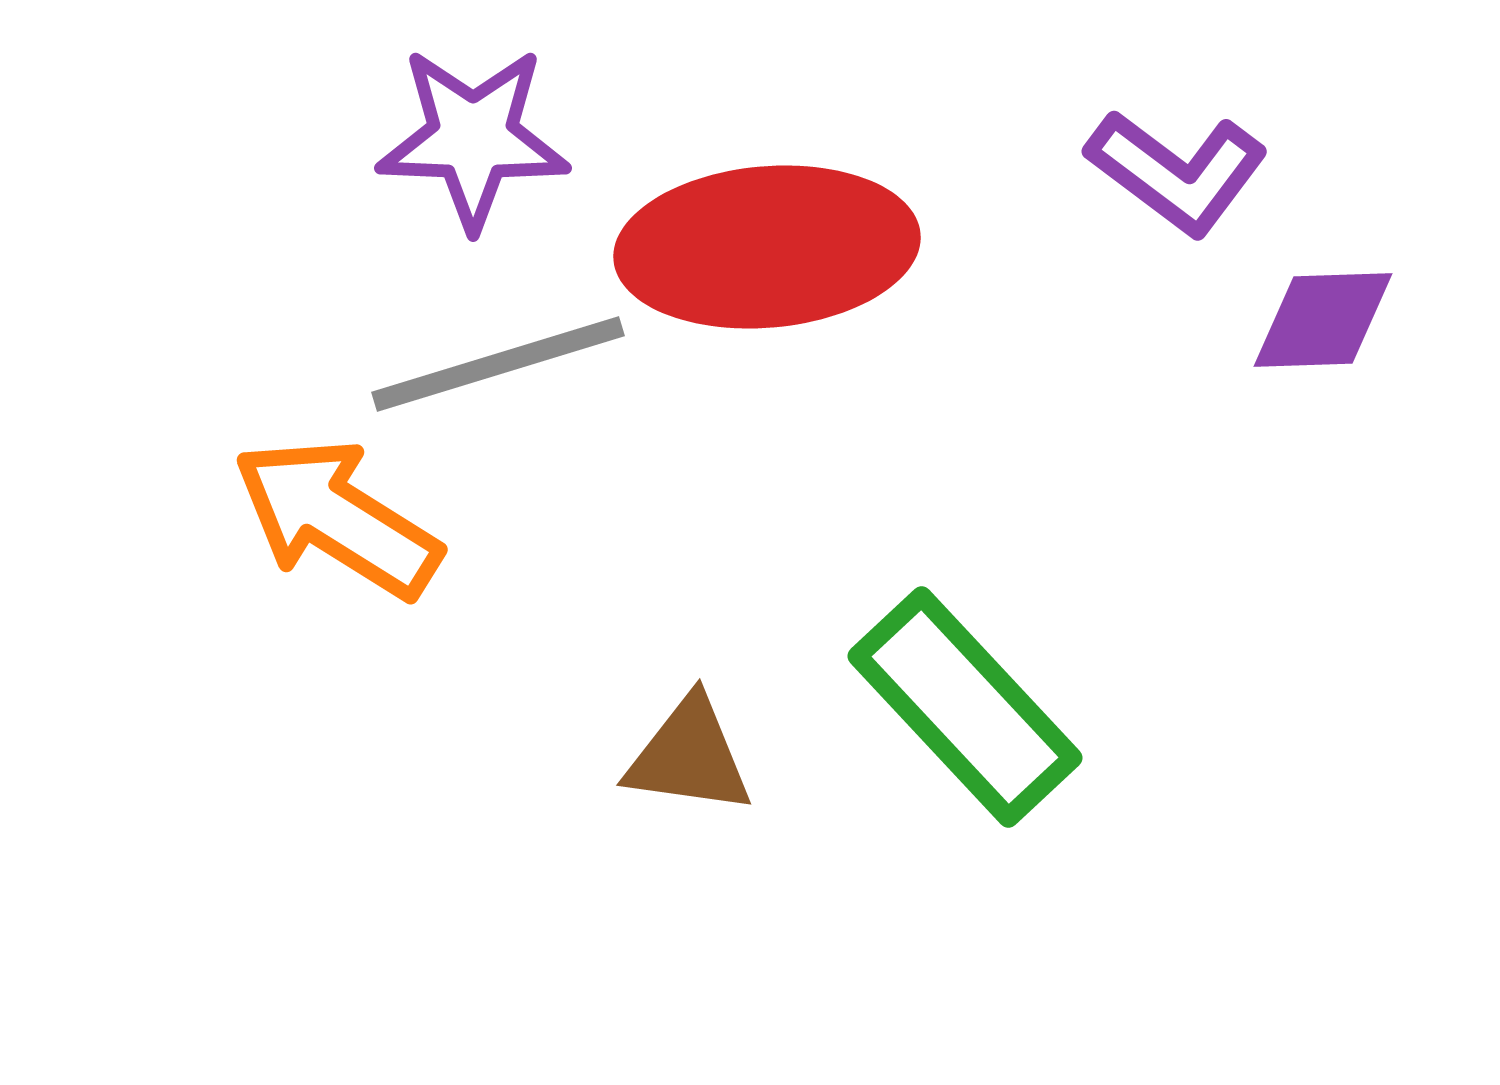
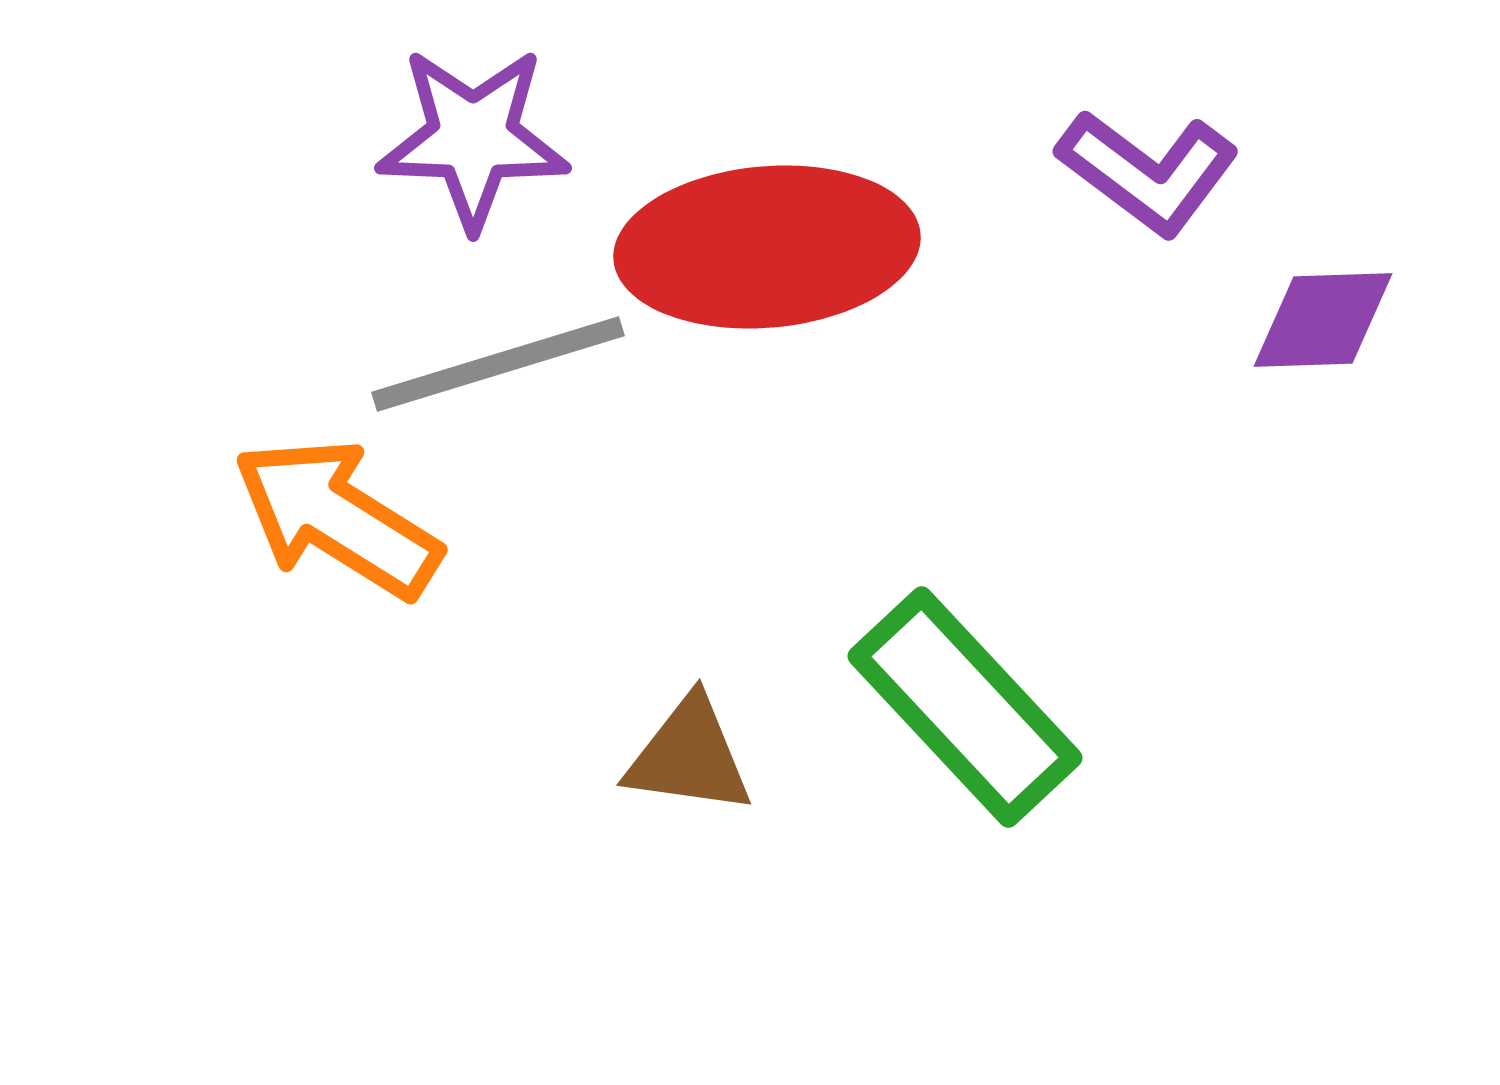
purple L-shape: moved 29 px left
